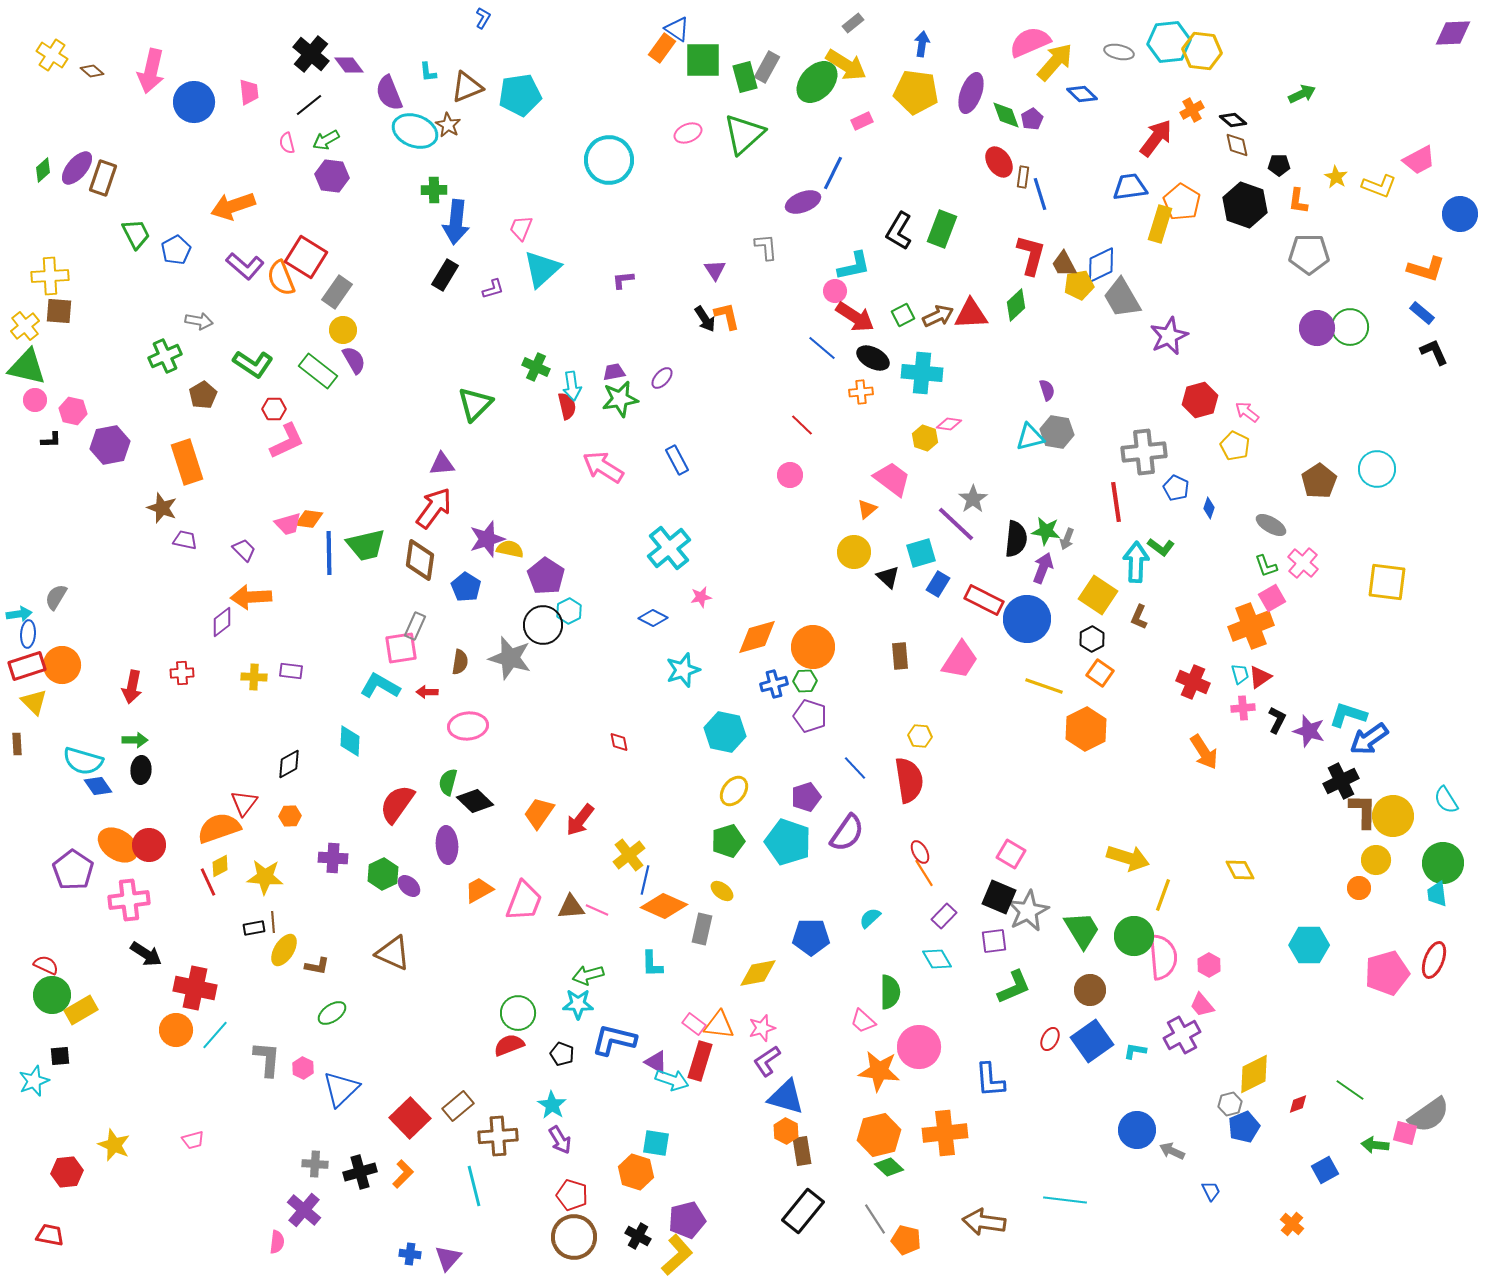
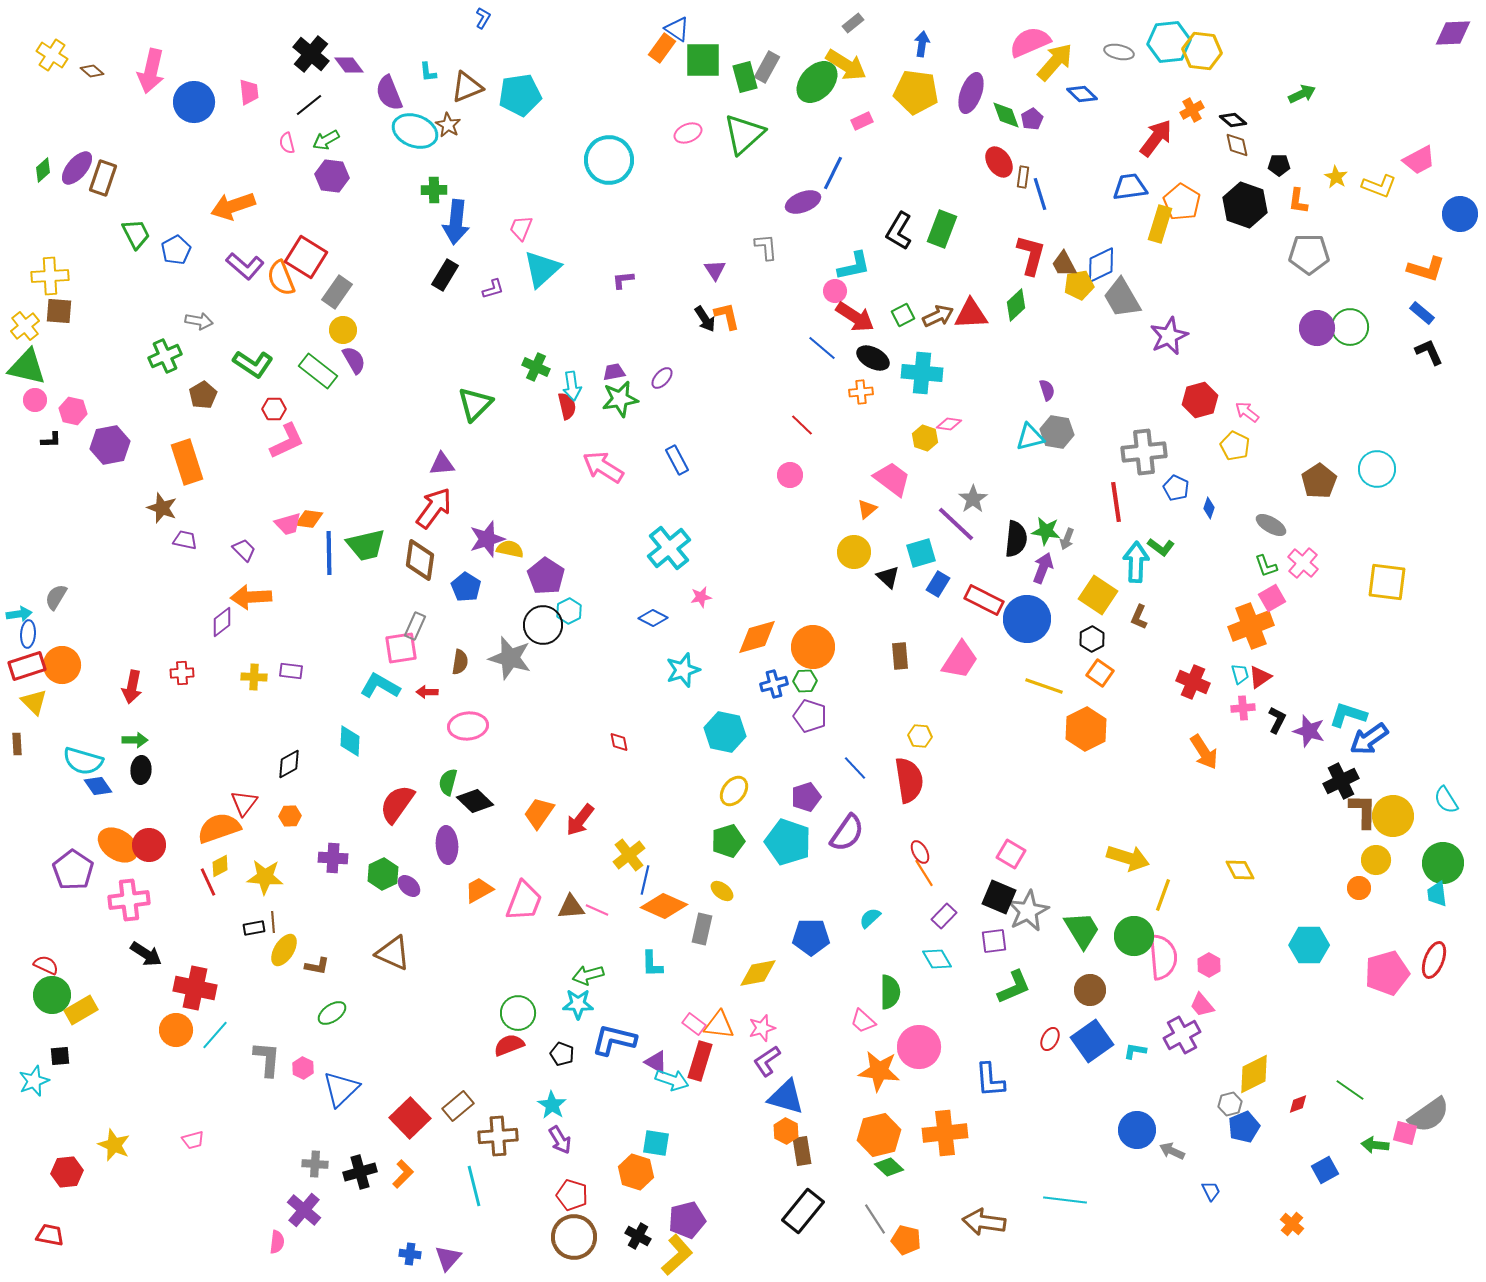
black L-shape at (1434, 352): moved 5 px left
